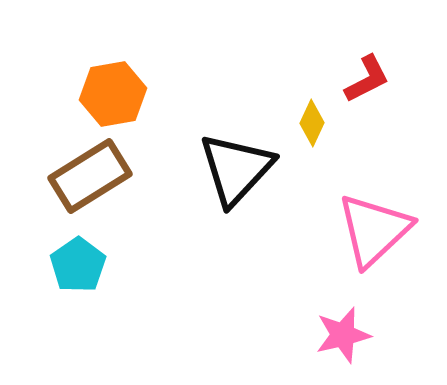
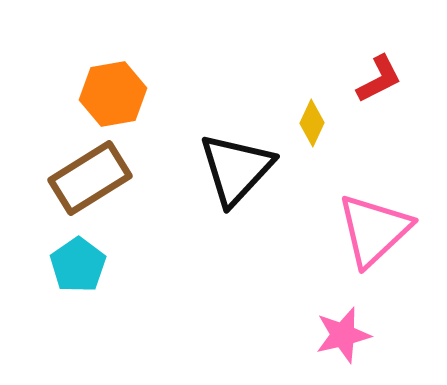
red L-shape: moved 12 px right
brown rectangle: moved 2 px down
